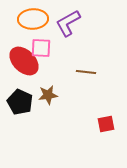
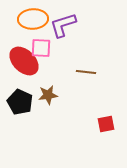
purple L-shape: moved 5 px left, 2 px down; rotated 12 degrees clockwise
